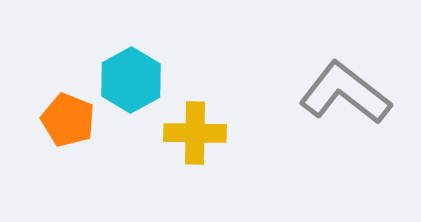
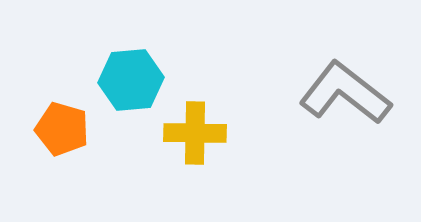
cyan hexagon: rotated 24 degrees clockwise
orange pentagon: moved 6 px left, 9 px down; rotated 6 degrees counterclockwise
